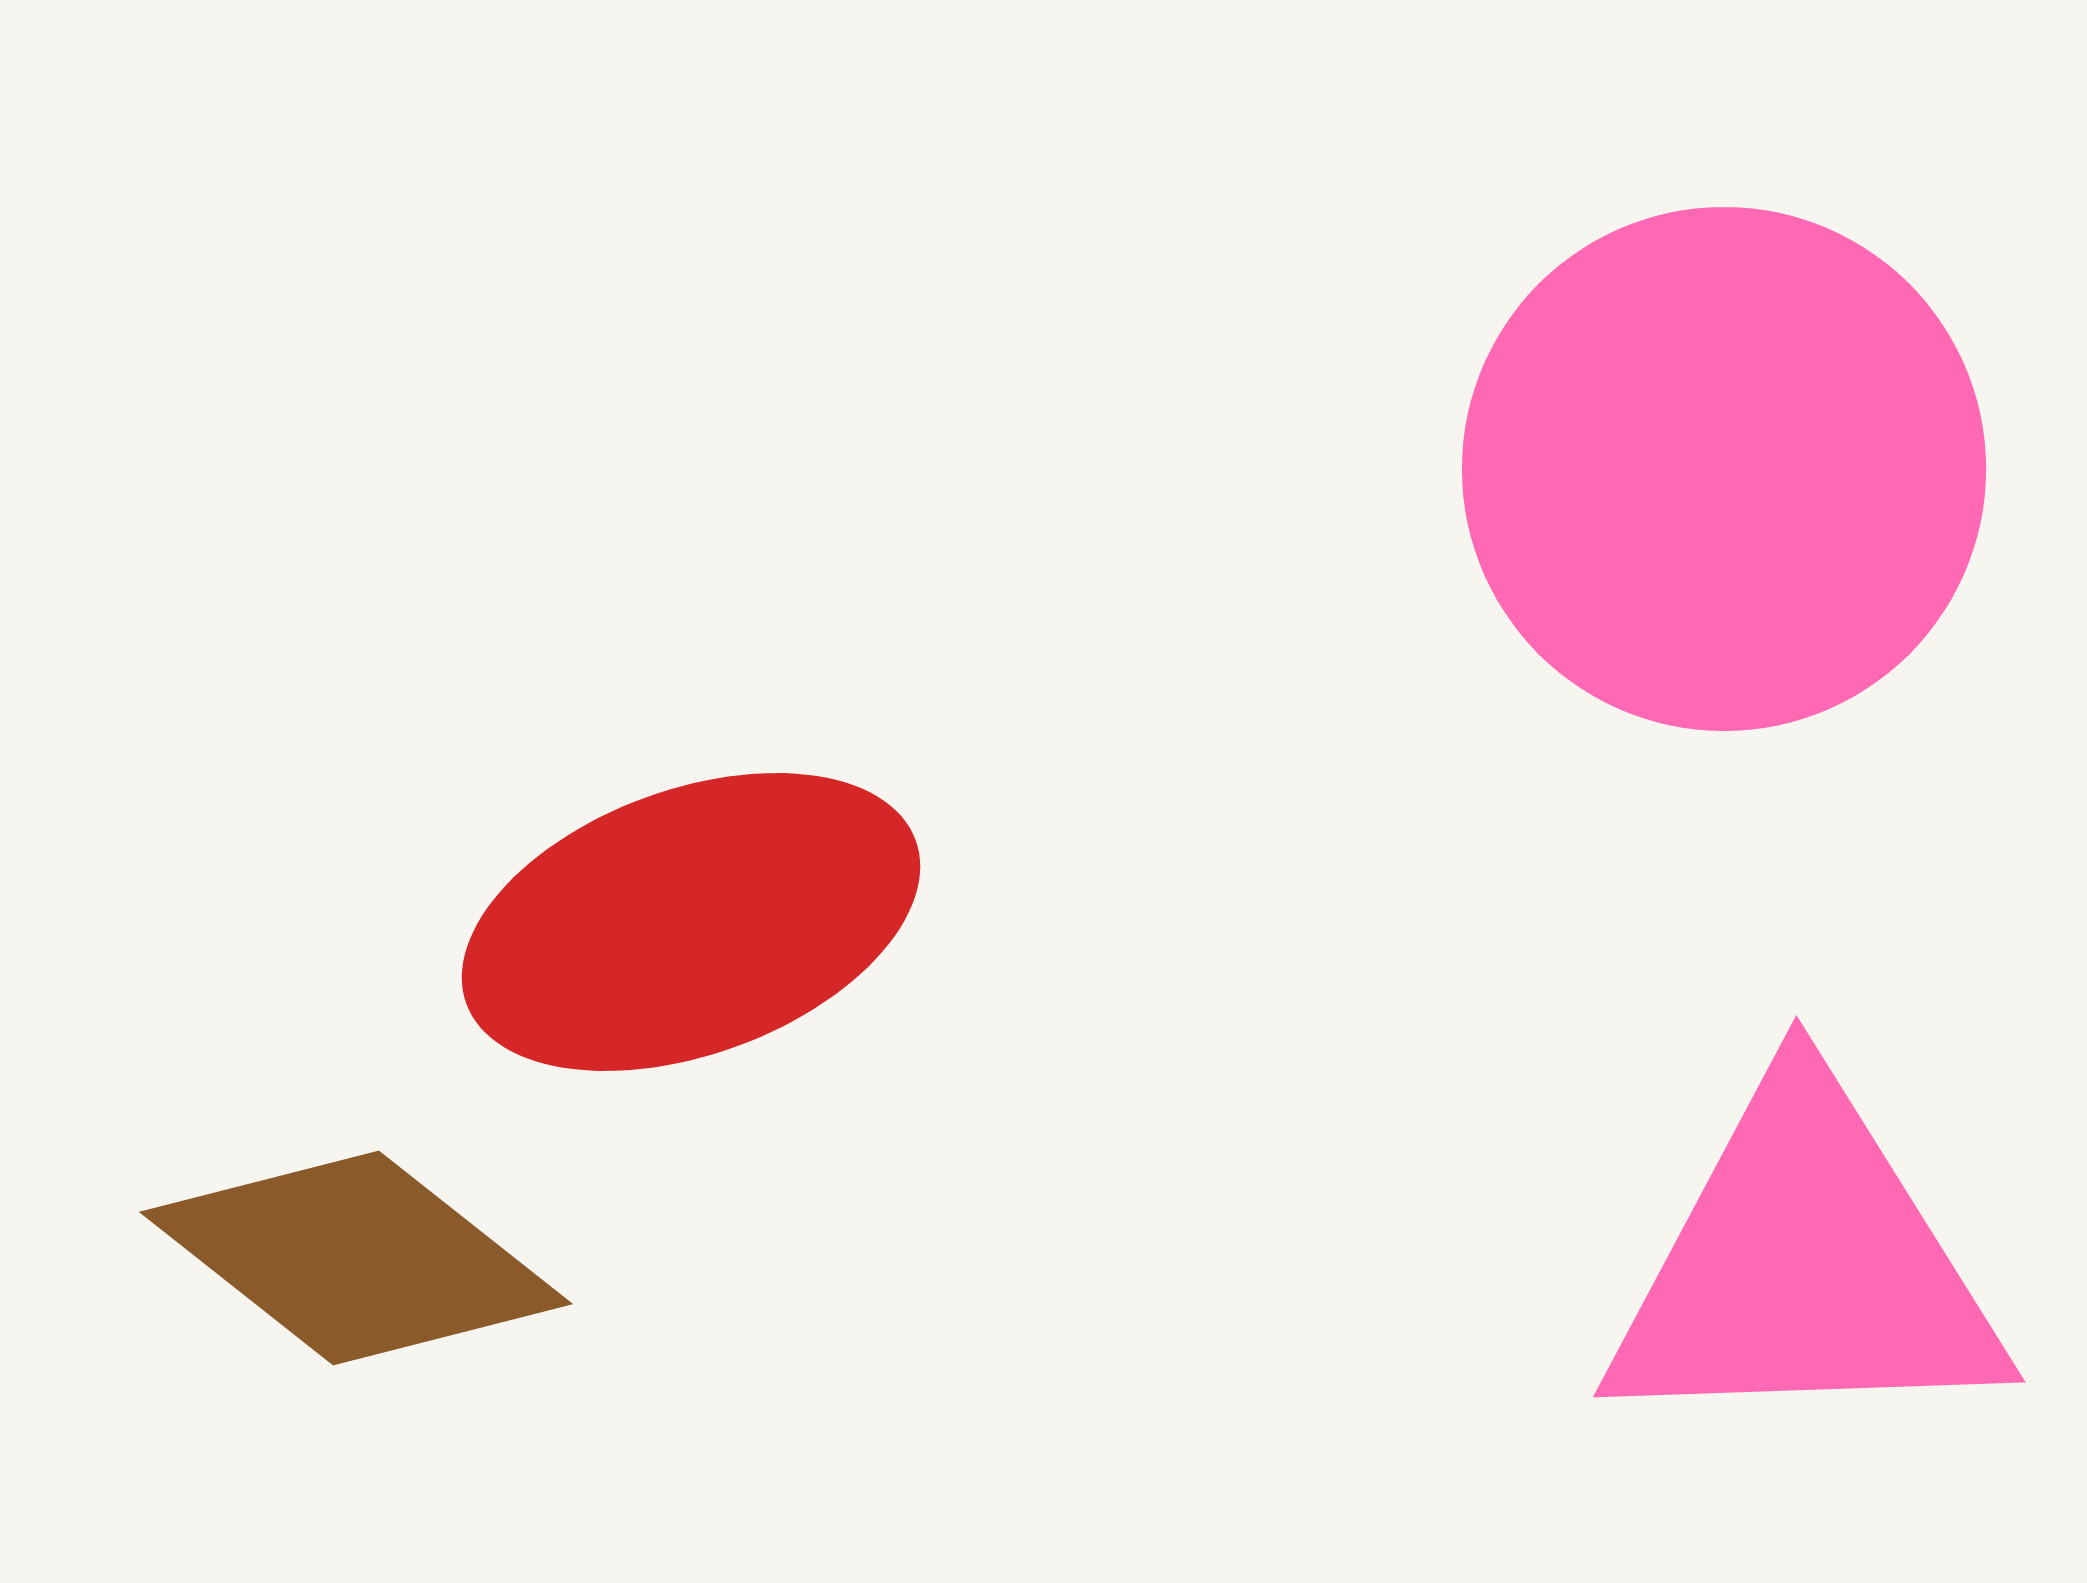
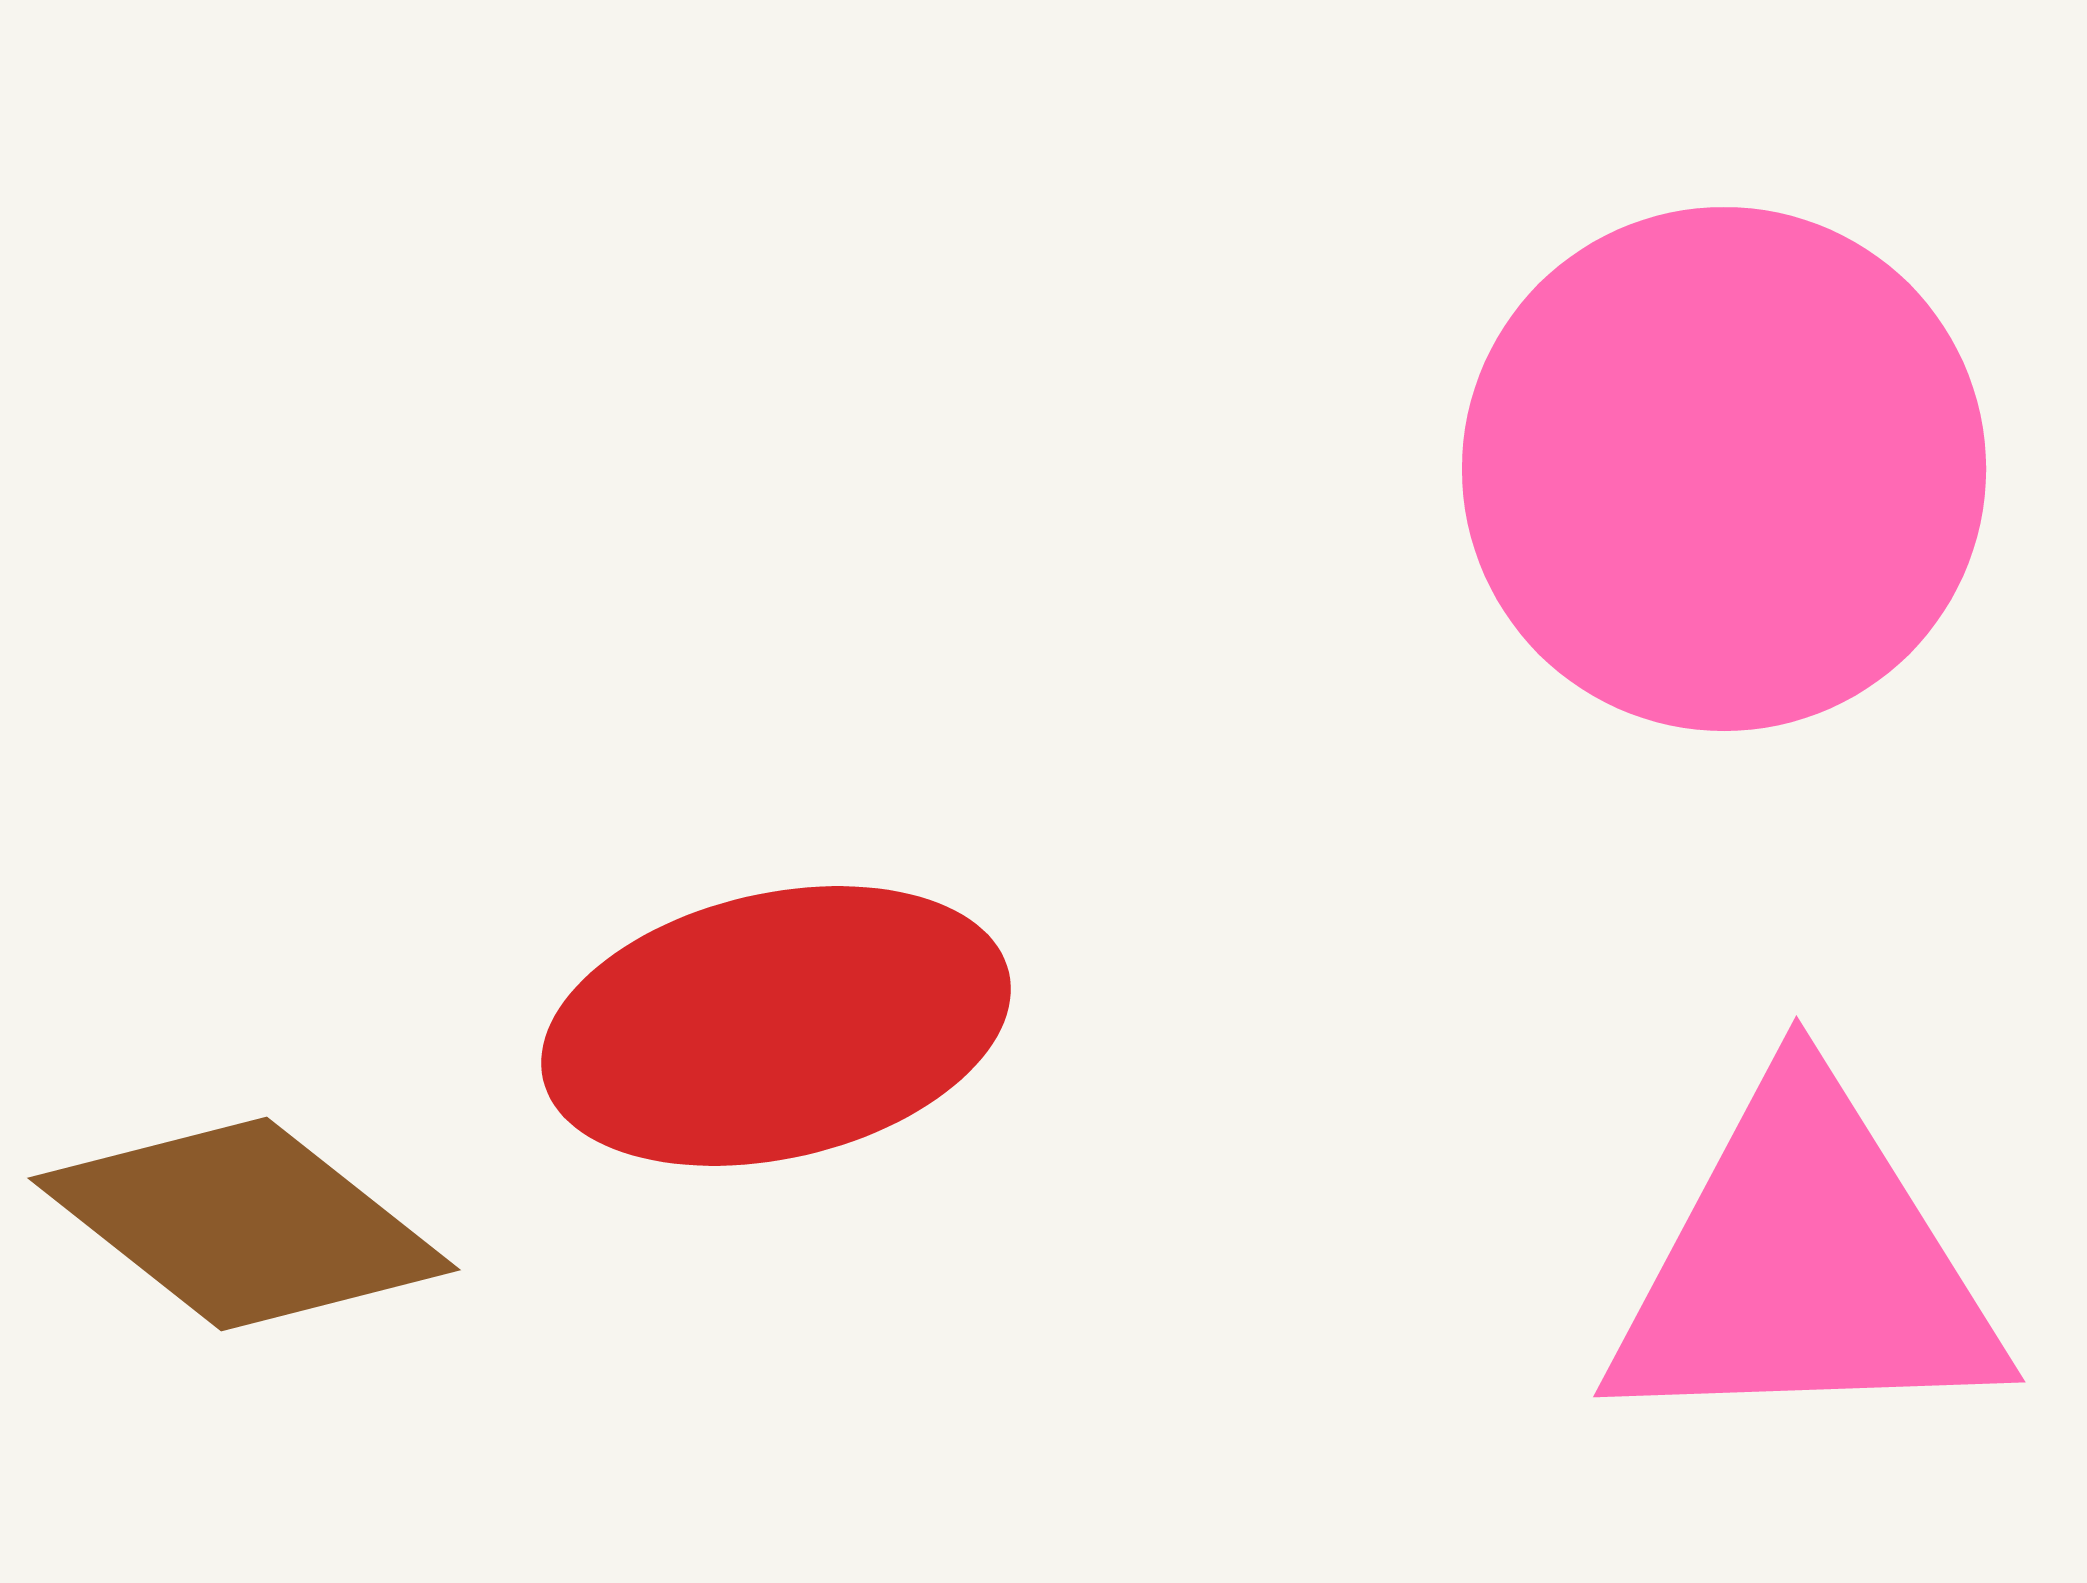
red ellipse: moved 85 px right, 104 px down; rotated 7 degrees clockwise
brown diamond: moved 112 px left, 34 px up
